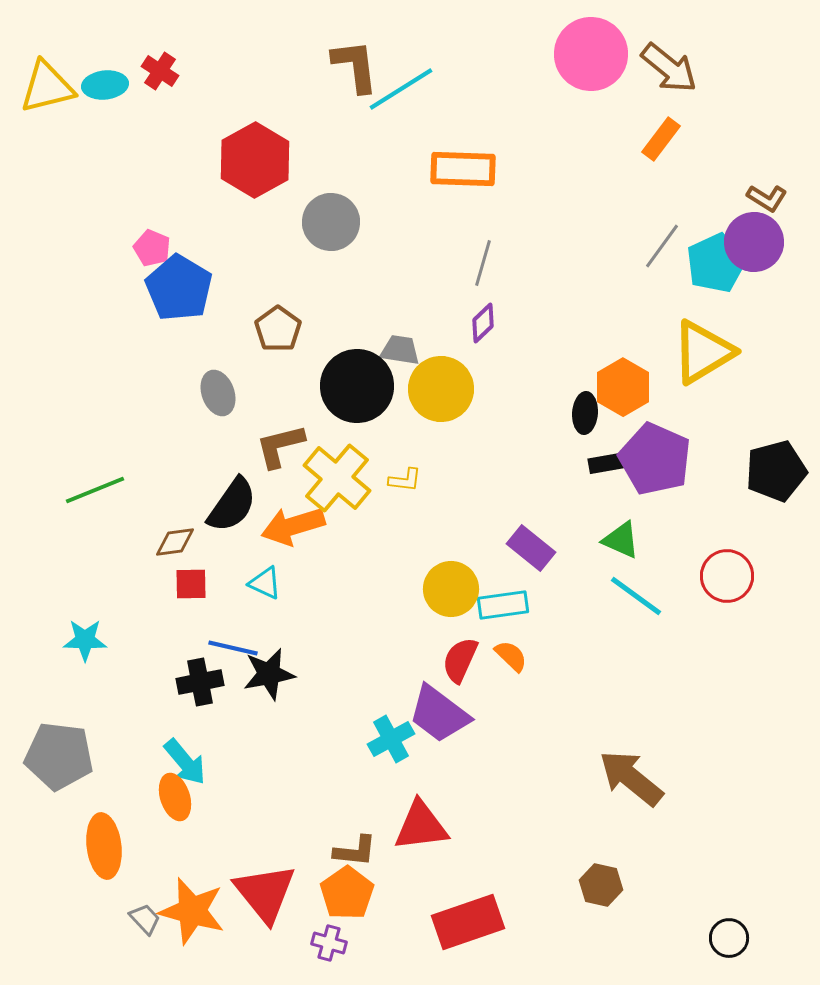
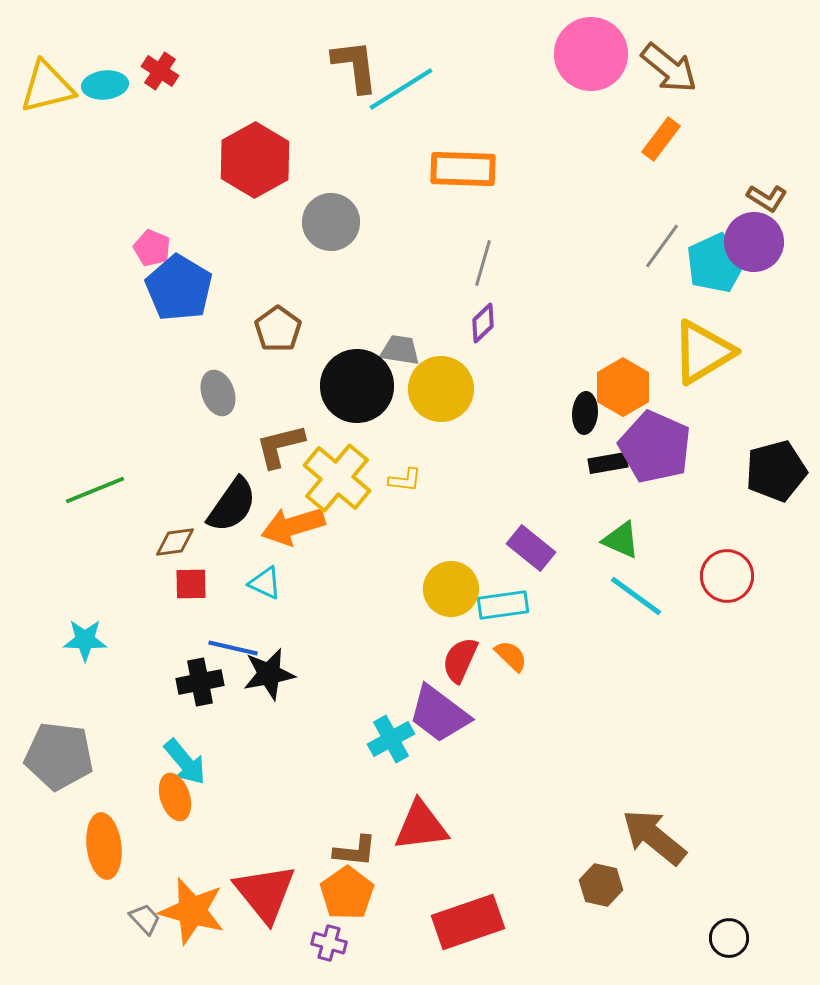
purple pentagon at (655, 459): moved 12 px up
brown arrow at (631, 778): moved 23 px right, 59 px down
